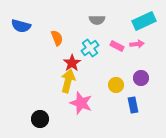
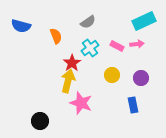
gray semicircle: moved 9 px left, 2 px down; rotated 35 degrees counterclockwise
orange semicircle: moved 1 px left, 2 px up
yellow circle: moved 4 px left, 10 px up
black circle: moved 2 px down
